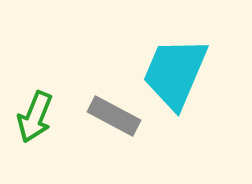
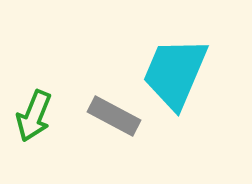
green arrow: moved 1 px left, 1 px up
